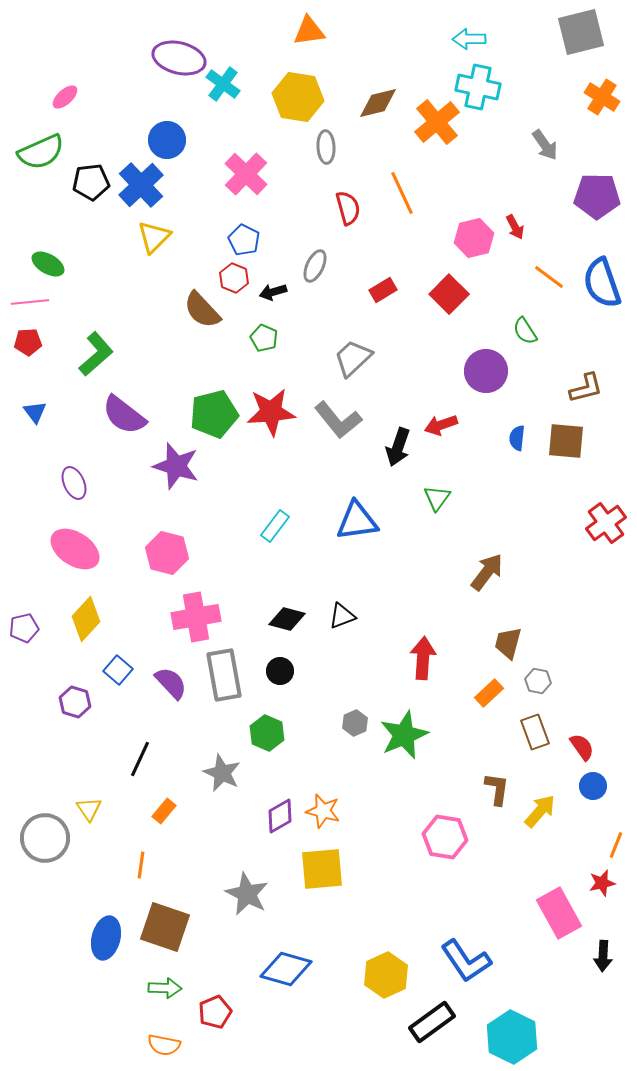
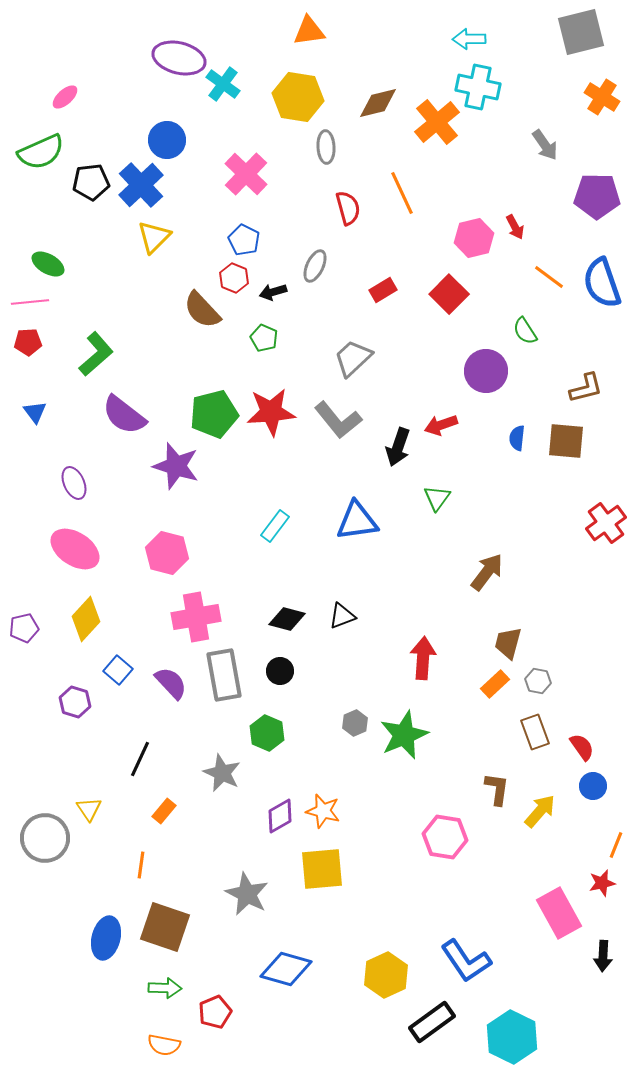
orange rectangle at (489, 693): moved 6 px right, 9 px up
